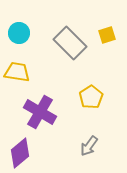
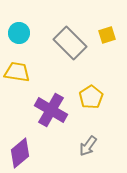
purple cross: moved 11 px right, 2 px up
gray arrow: moved 1 px left
